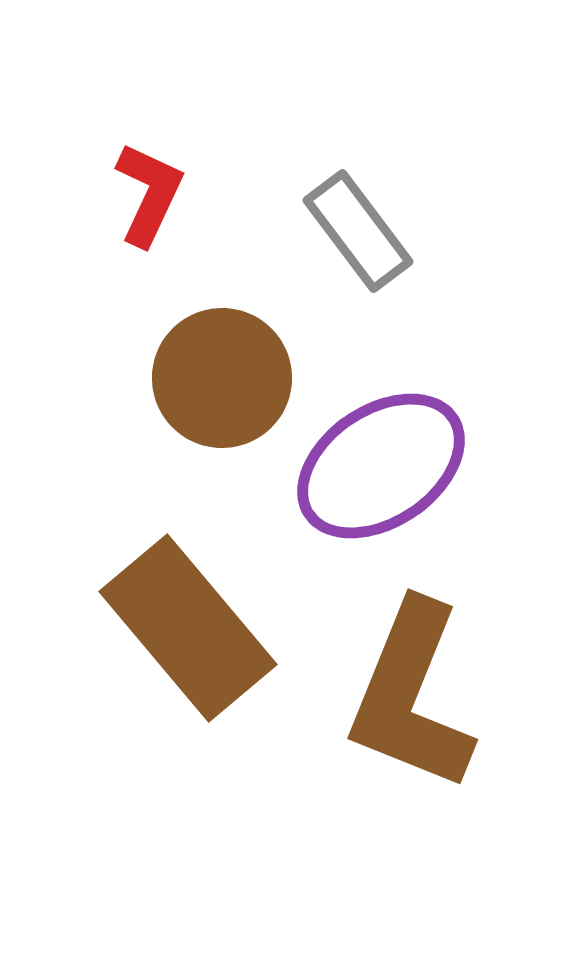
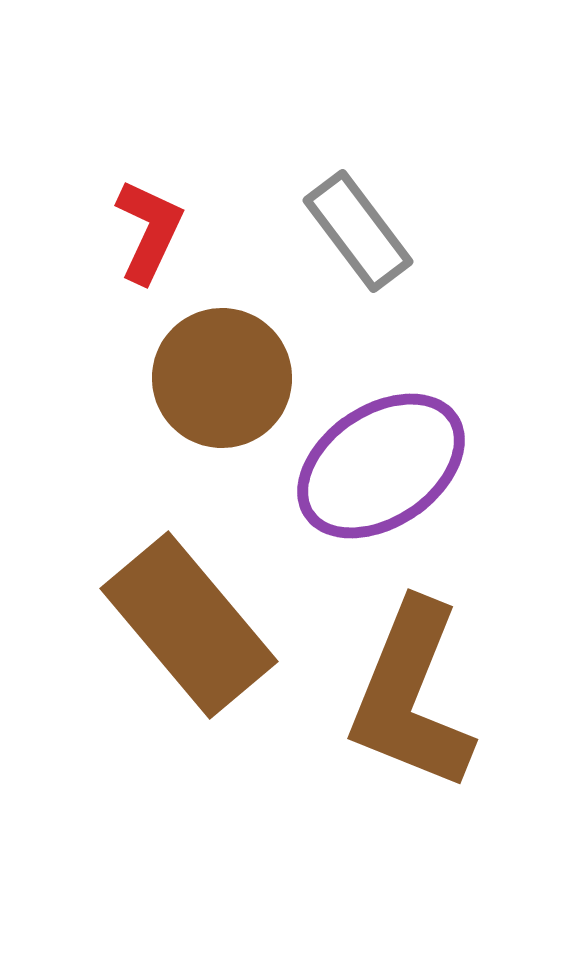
red L-shape: moved 37 px down
brown rectangle: moved 1 px right, 3 px up
